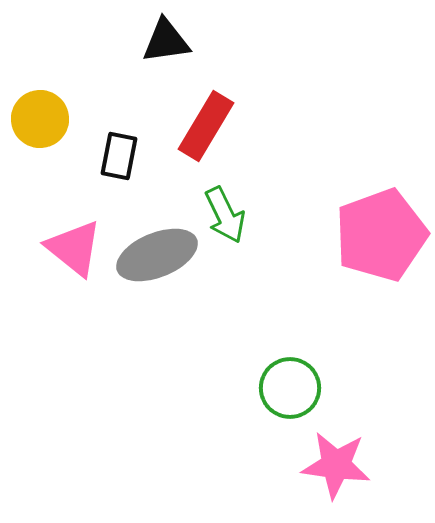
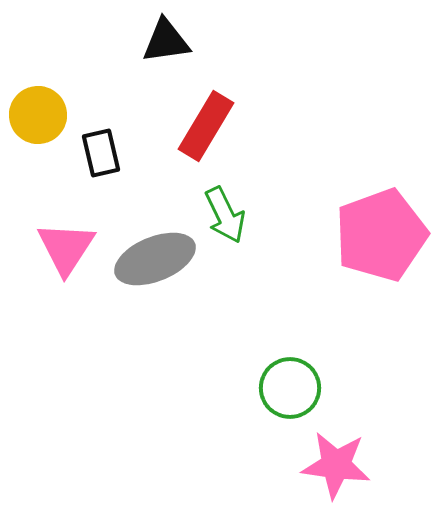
yellow circle: moved 2 px left, 4 px up
black rectangle: moved 18 px left, 3 px up; rotated 24 degrees counterclockwise
pink triangle: moved 8 px left; rotated 24 degrees clockwise
gray ellipse: moved 2 px left, 4 px down
